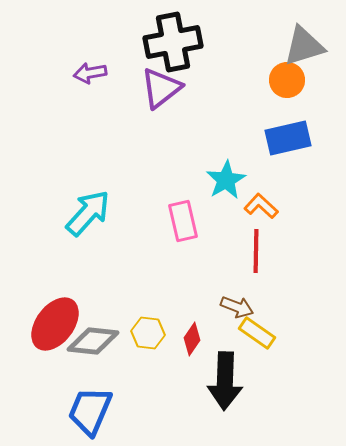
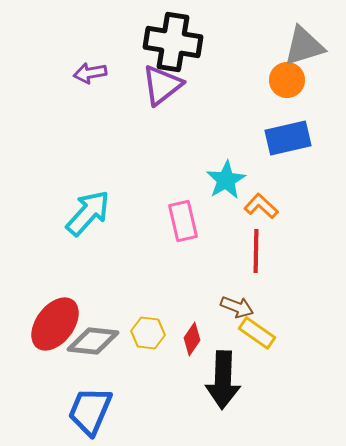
black cross: rotated 20 degrees clockwise
purple triangle: moved 1 px right, 3 px up
black arrow: moved 2 px left, 1 px up
